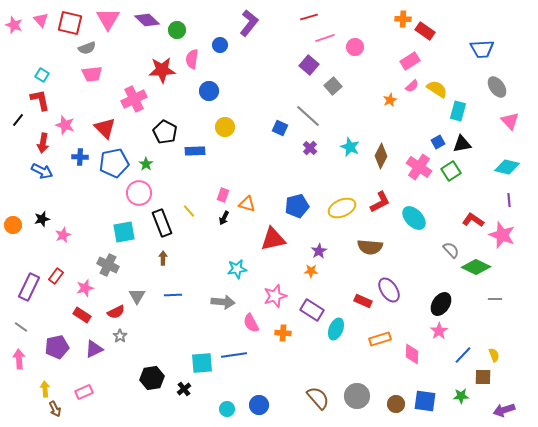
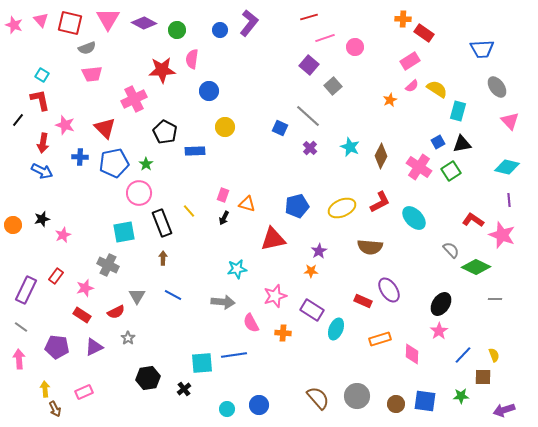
purple diamond at (147, 20): moved 3 px left, 3 px down; rotated 15 degrees counterclockwise
red rectangle at (425, 31): moved 1 px left, 2 px down
blue circle at (220, 45): moved 15 px up
purple rectangle at (29, 287): moved 3 px left, 3 px down
blue line at (173, 295): rotated 30 degrees clockwise
gray star at (120, 336): moved 8 px right, 2 px down
purple pentagon at (57, 347): rotated 20 degrees clockwise
purple triangle at (94, 349): moved 2 px up
black hexagon at (152, 378): moved 4 px left
